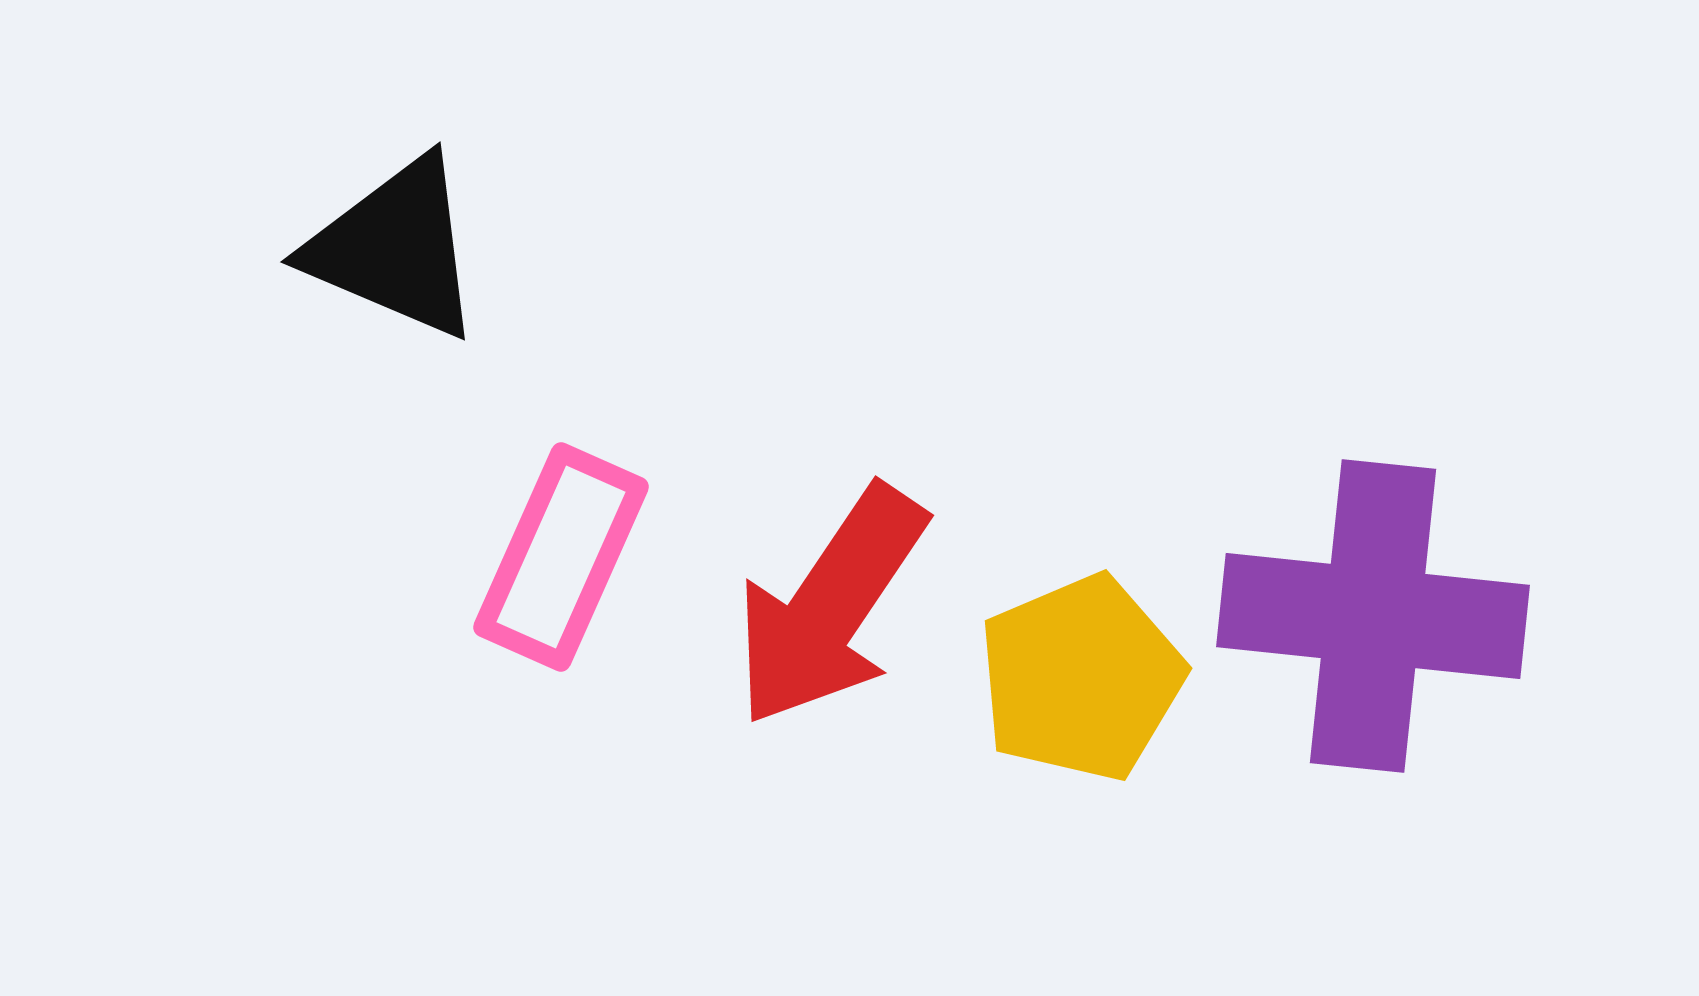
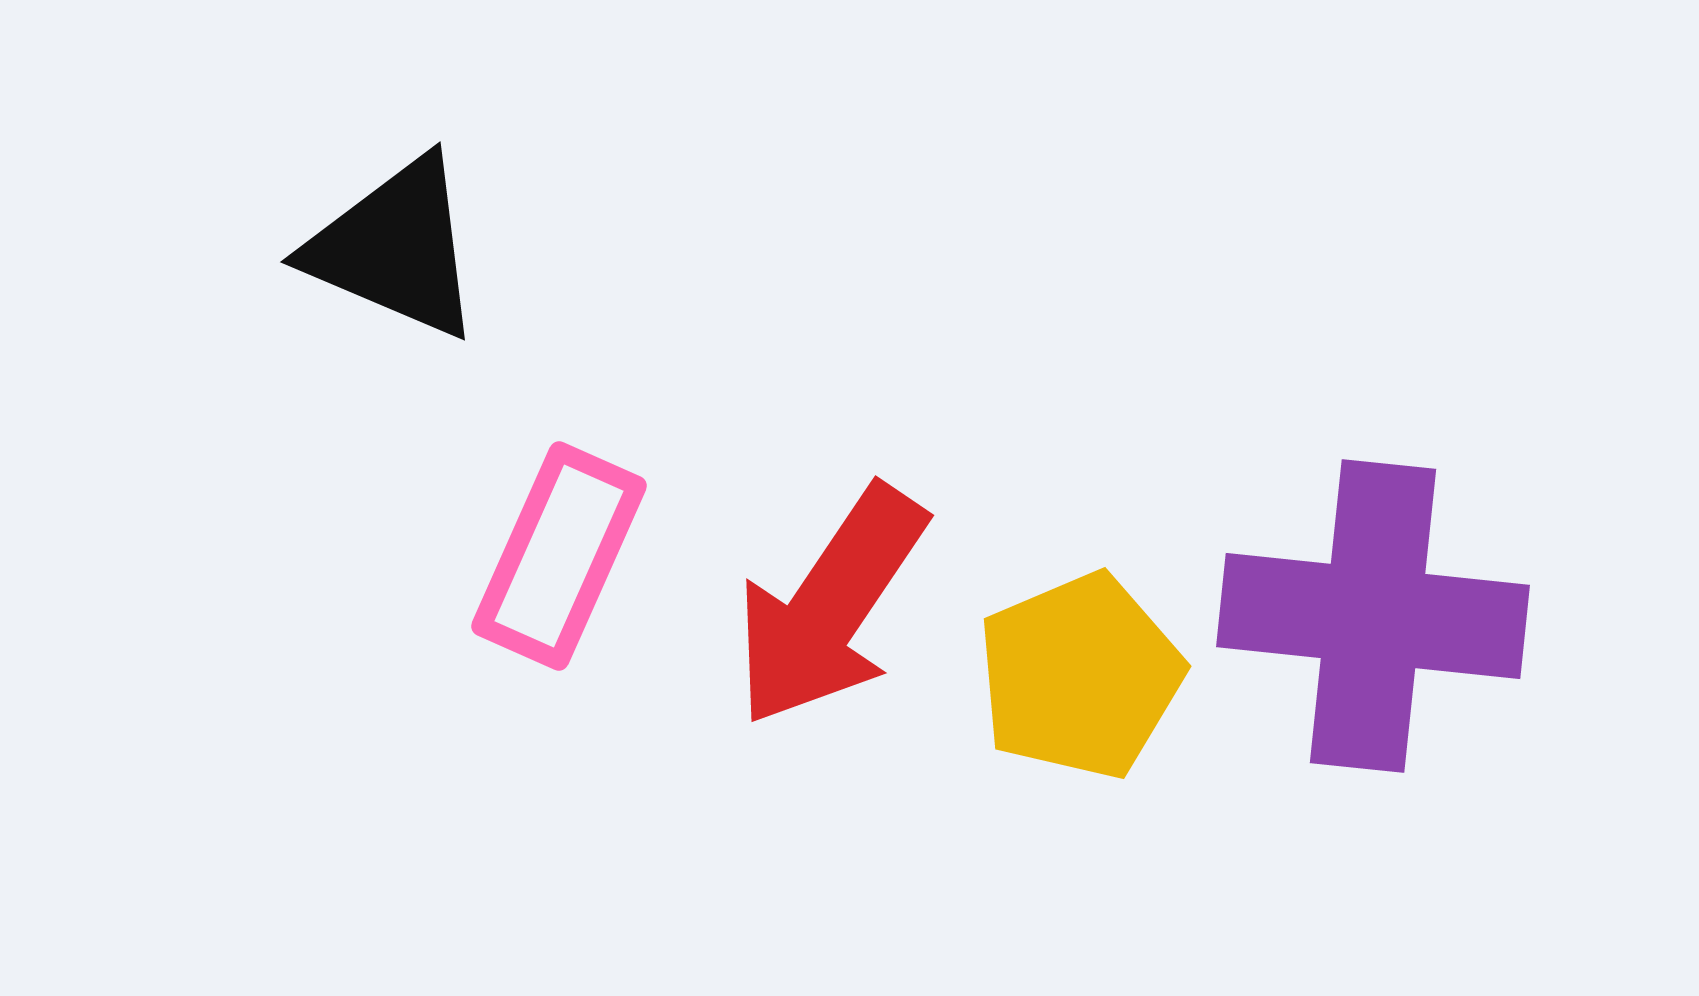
pink rectangle: moved 2 px left, 1 px up
yellow pentagon: moved 1 px left, 2 px up
